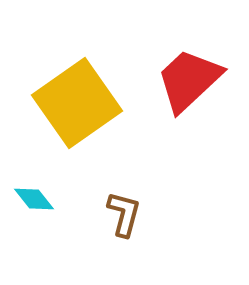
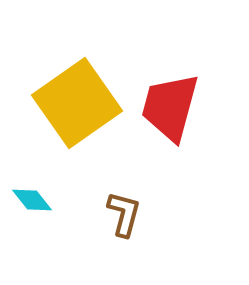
red trapezoid: moved 19 px left, 27 px down; rotated 32 degrees counterclockwise
cyan diamond: moved 2 px left, 1 px down
